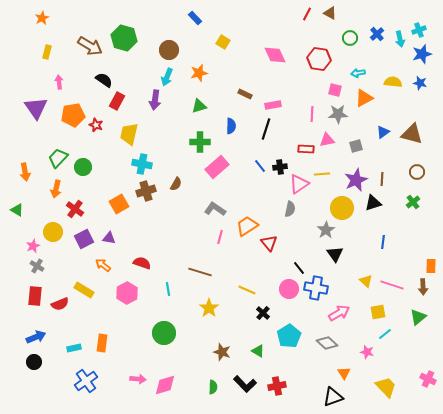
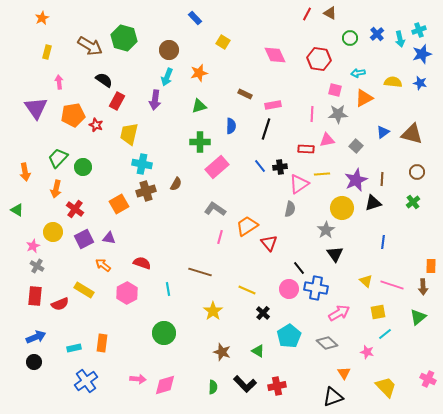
gray square at (356, 146): rotated 32 degrees counterclockwise
yellow star at (209, 308): moved 4 px right, 3 px down
